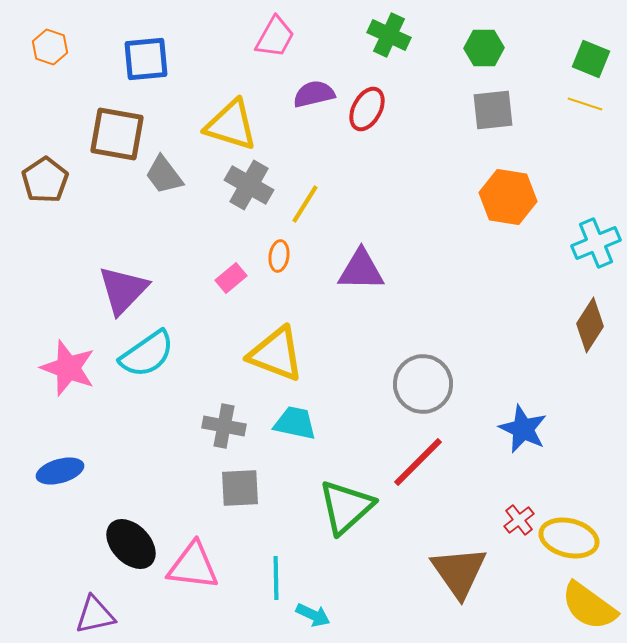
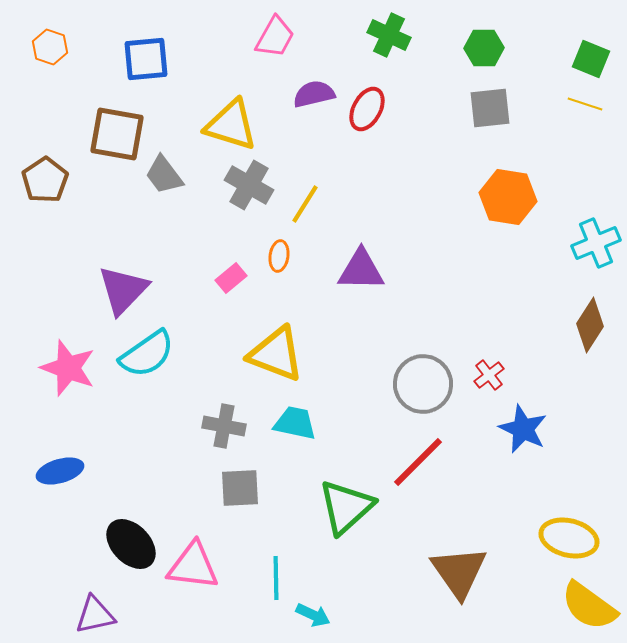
gray square at (493, 110): moved 3 px left, 2 px up
red cross at (519, 520): moved 30 px left, 145 px up
